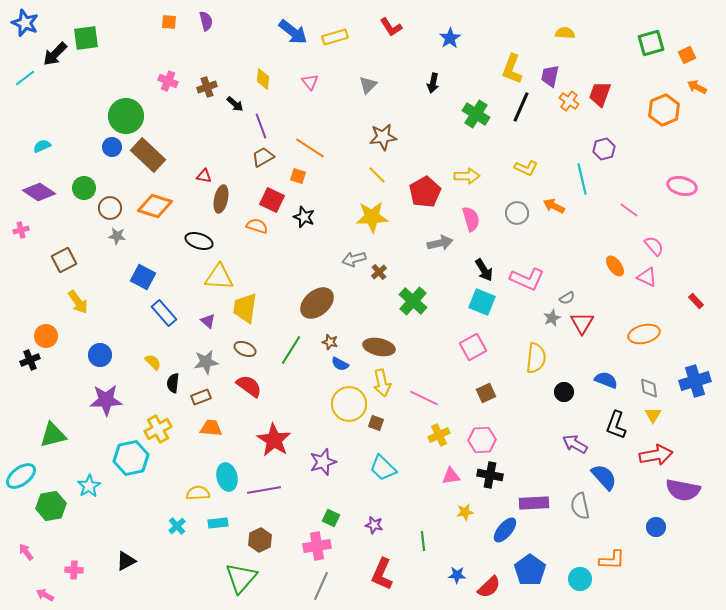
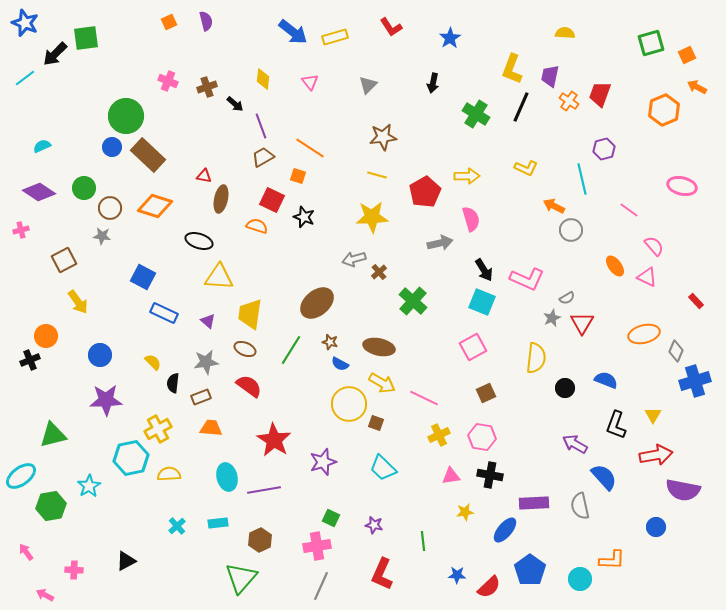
orange square at (169, 22): rotated 28 degrees counterclockwise
yellow line at (377, 175): rotated 30 degrees counterclockwise
gray circle at (517, 213): moved 54 px right, 17 px down
gray star at (117, 236): moved 15 px left
yellow trapezoid at (245, 308): moved 5 px right, 6 px down
blue rectangle at (164, 313): rotated 24 degrees counterclockwise
yellow arrow at (382, 383): rotated 48 degrees counterclockwise
gray diamond at (649, 388): moved 27 px right, 37 px up; rotated 30 degrees clockwise
black circle at (564, 392): moved 1 px right, 4 px up
pink hexagon at (482, 440): moved 3 px up; rotated 12 degrees clockwise
yellow semicircle at (198, 493): moved 29 px left, 19 px up
